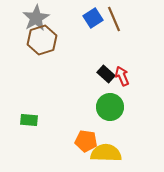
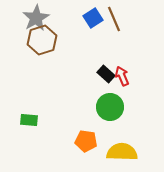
yellow semicircle: moved 16 px right, 1 px up
